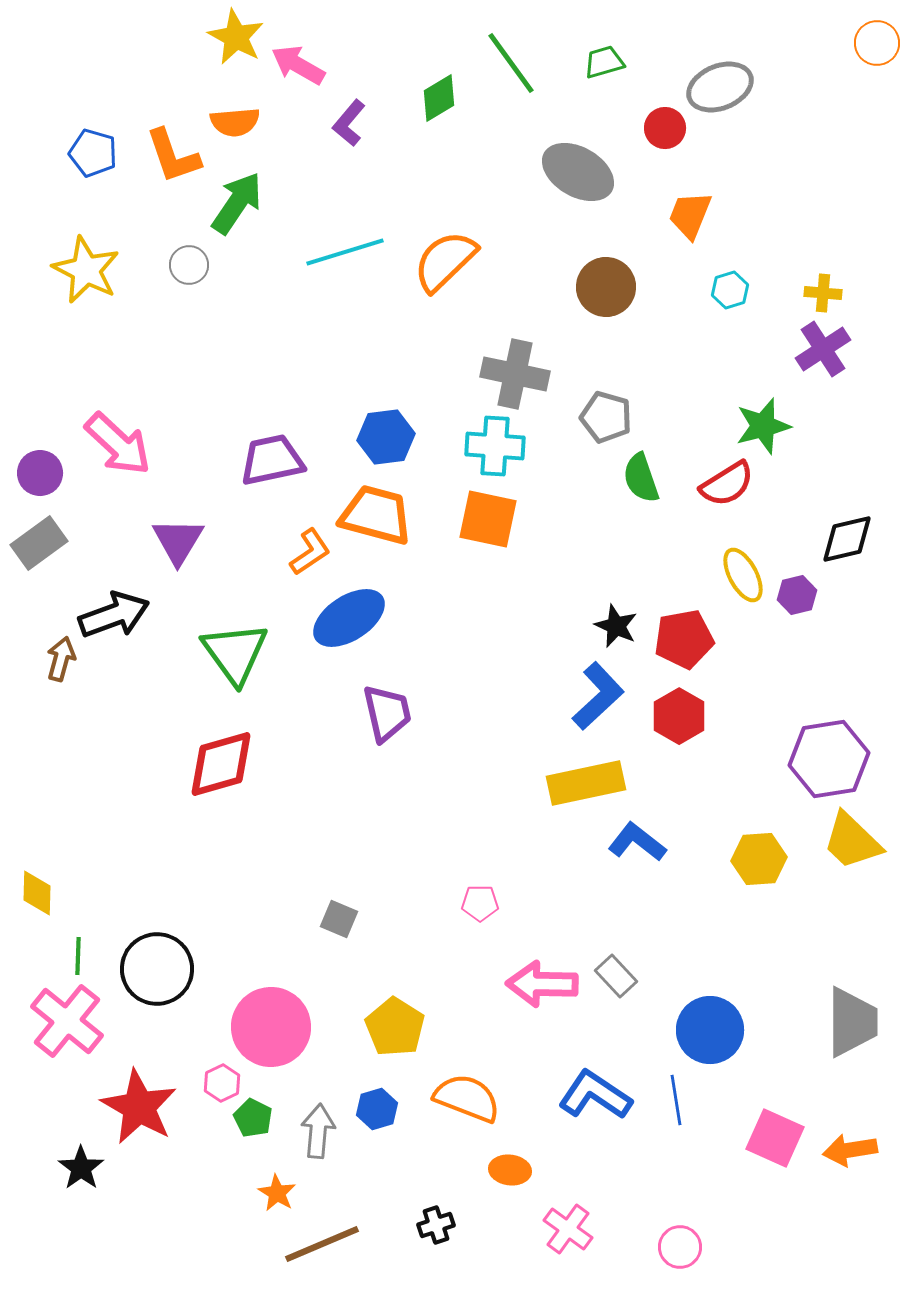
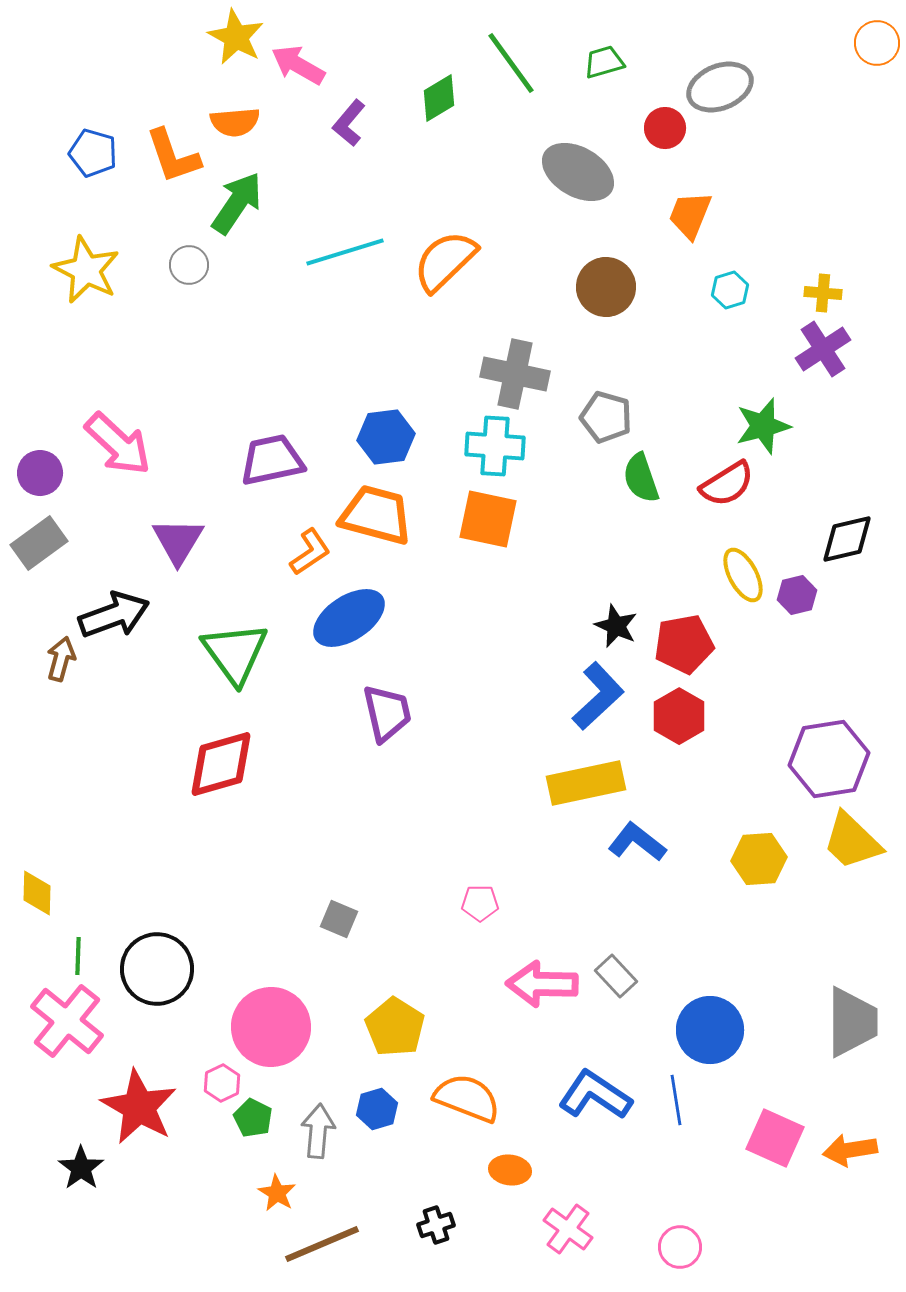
red pentagon at (684, 639): moved 5 px down
